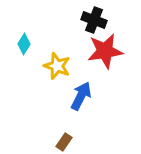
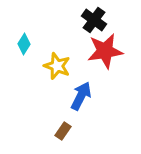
black cross: rotated 15 degrees clockwise
brown rectangle: moved 1 px left, 11 px up
